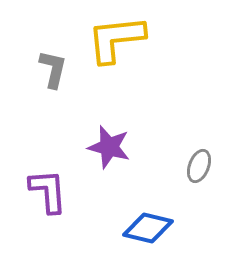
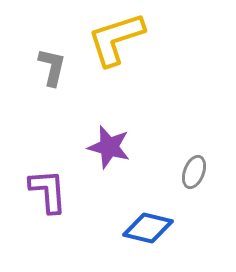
yellow L-shape: rotated 12 degrees counterclockwise
gray L-shape: moved 1 px left, 2 px up
gray ellipse: moved 5 px left, 6 px down
